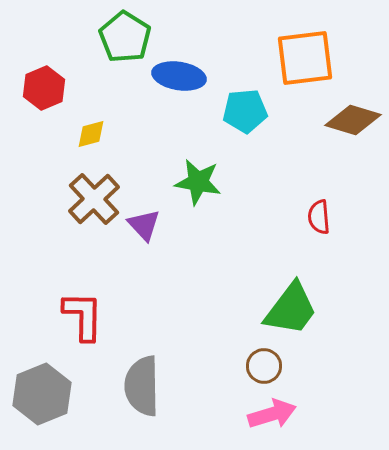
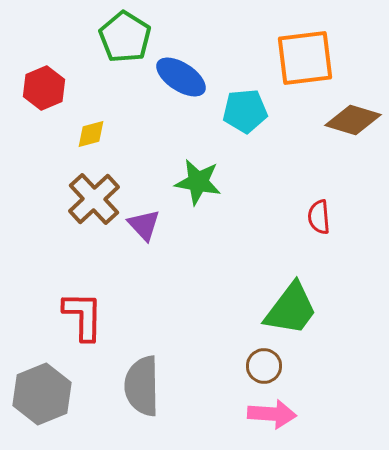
blue ellipse: moved 2 px right, 1 px down; rotated 24 degrees clockwise
pink arrow: rotated 21 degrees clockwise
